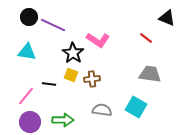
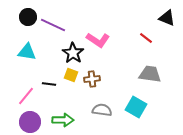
black circle: moved 1 px left
